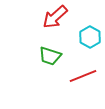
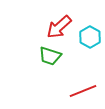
red arrow: moved 4 px right, 10 px down
red line: moved 15 px down
